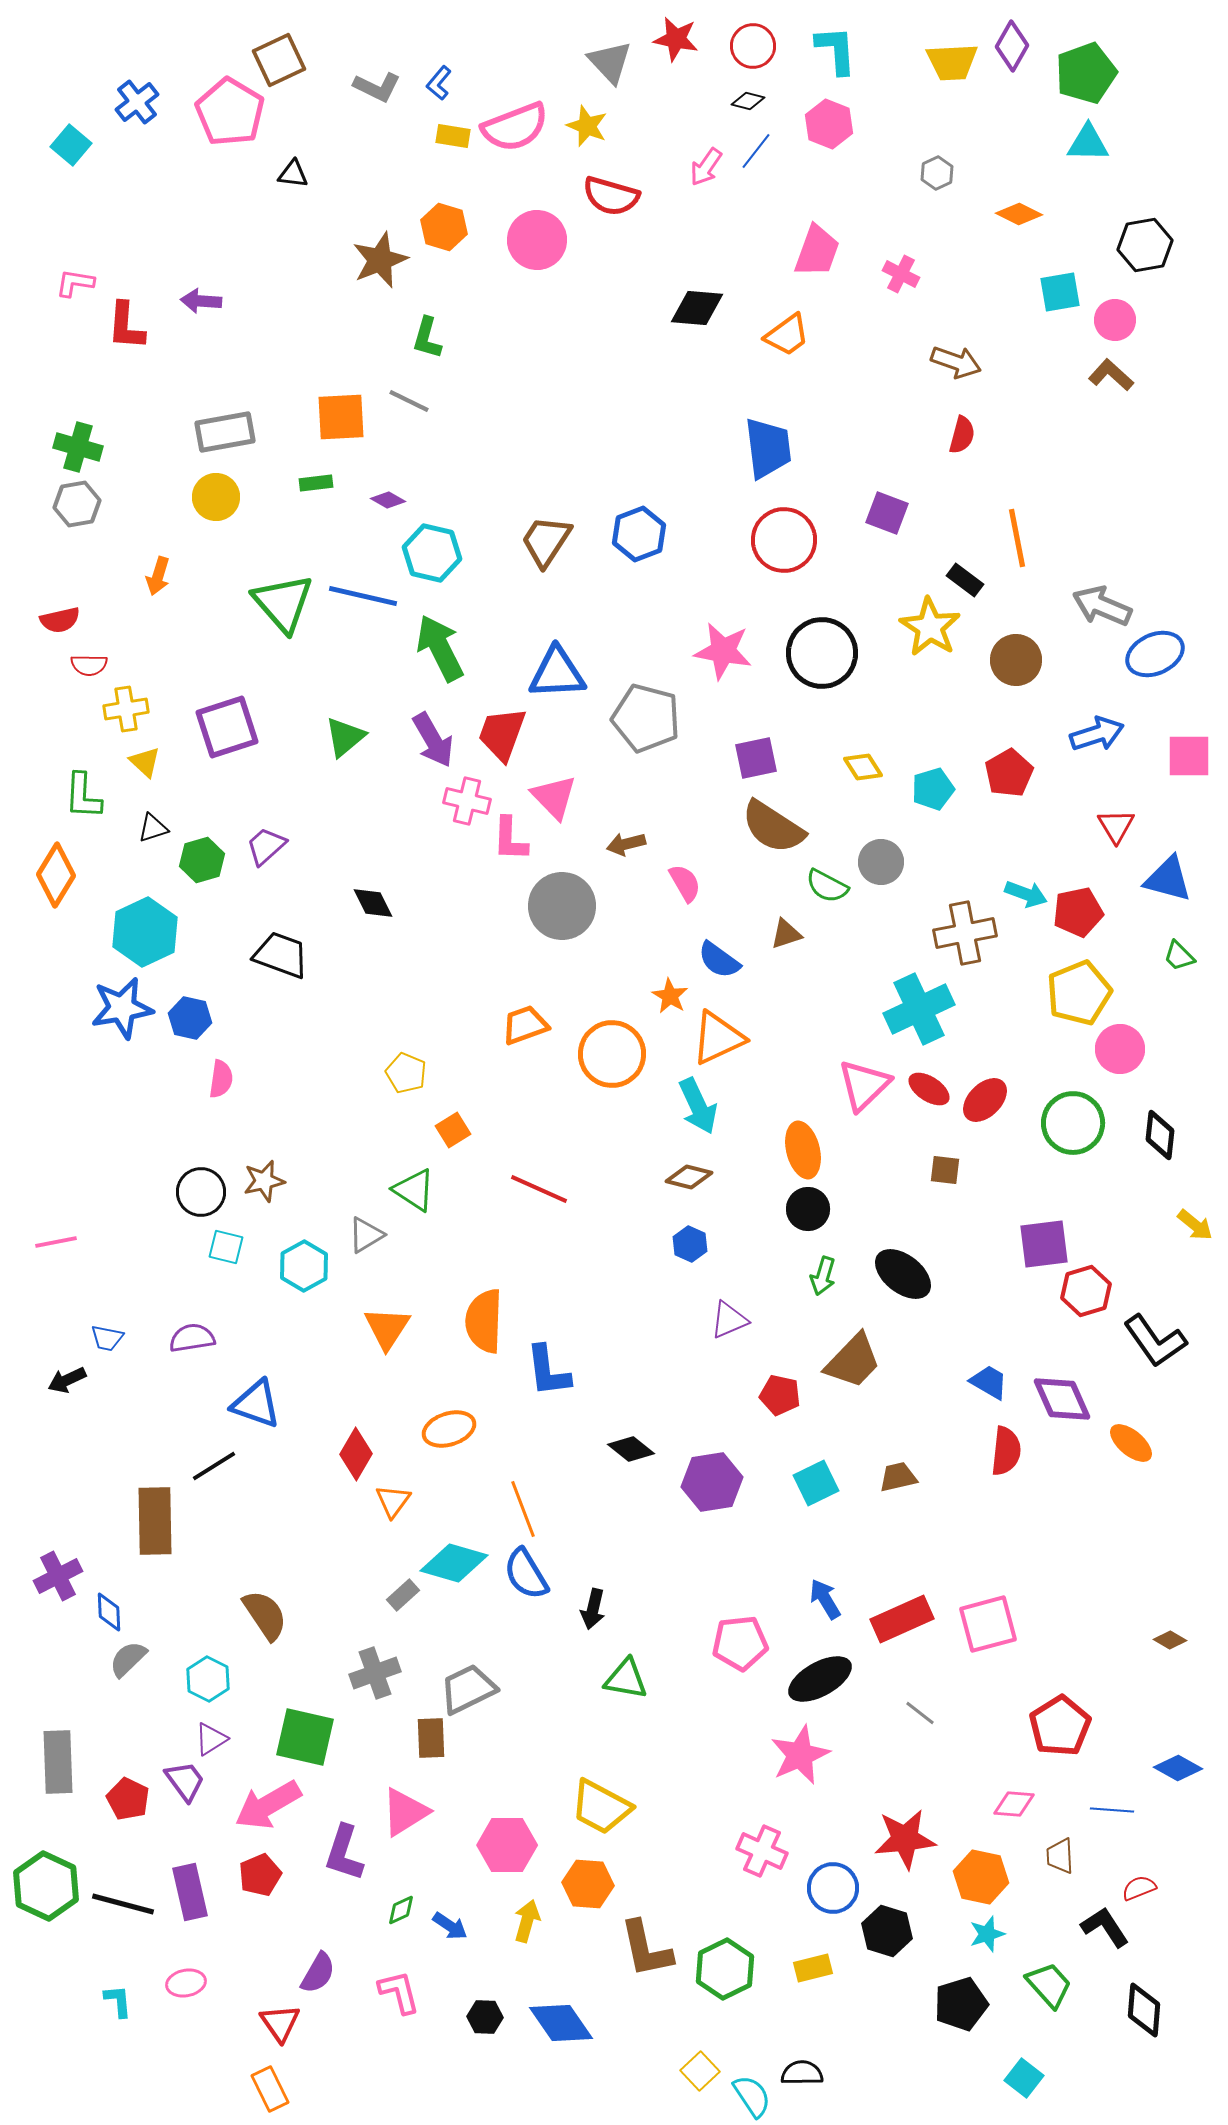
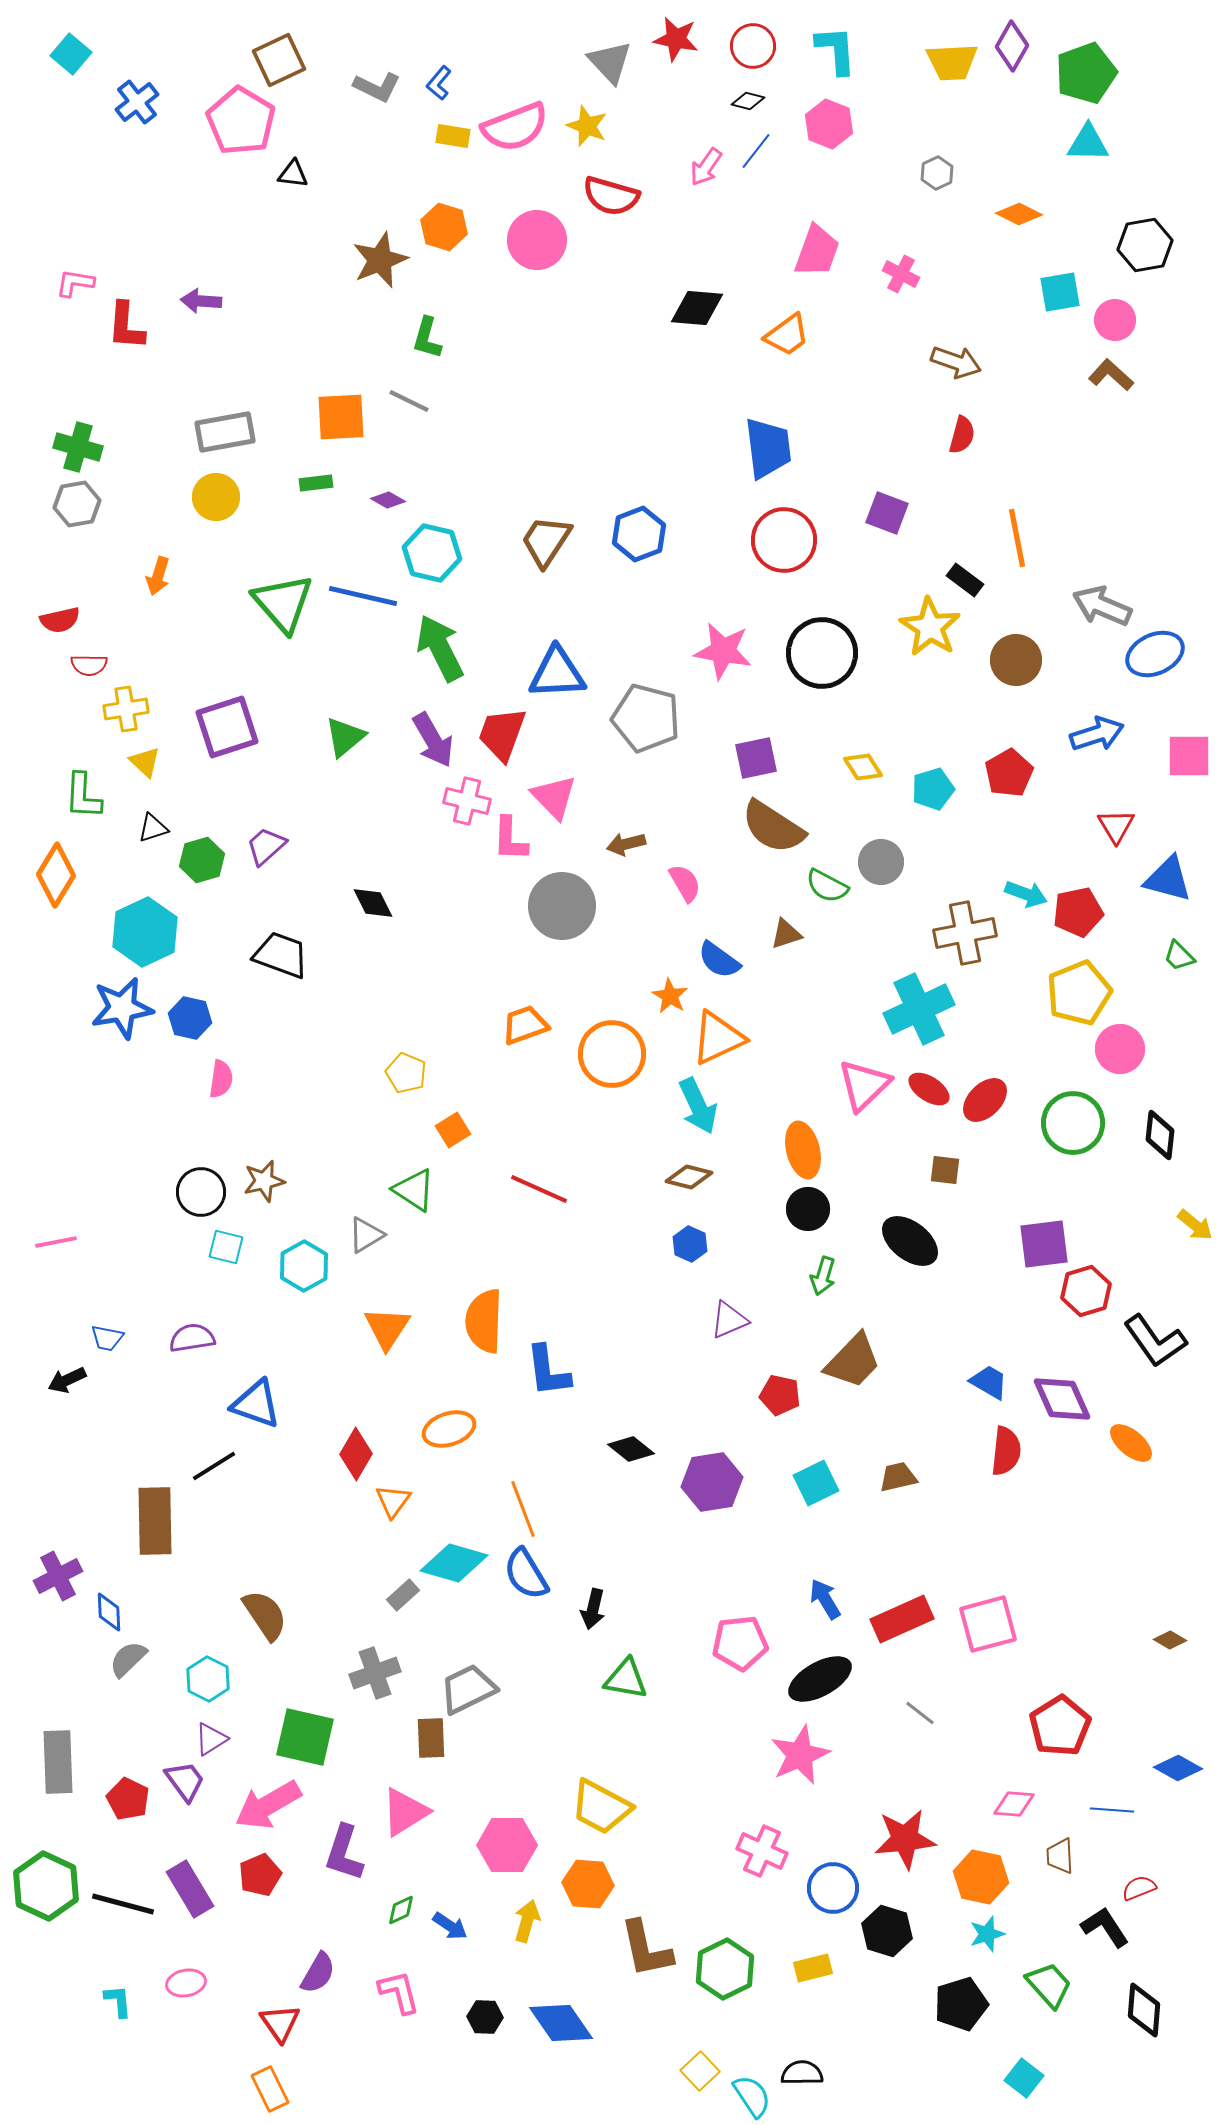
pink pentagon at (230, 112): moved 11 px right, 9 px down
cyan square at (71, 145): moved 91 px up
black ellipse at (903, 1274): moved 7 px right, 33 px up
purple rectangle at (190, 1892): moved 3 px up; rotated 18 degrees counterclockwise
